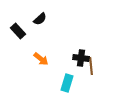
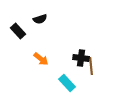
black semicircle: rotated 24 degrees clockwise
cyan rectangle: rotated 60 degrees counterclockwise
